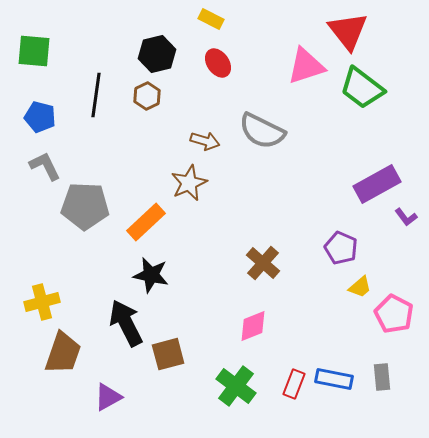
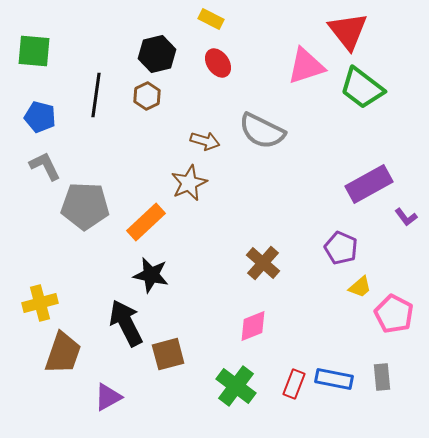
purple rectangle: moved 8 px left
yellow cross: moved 2 px left, 1 px down
